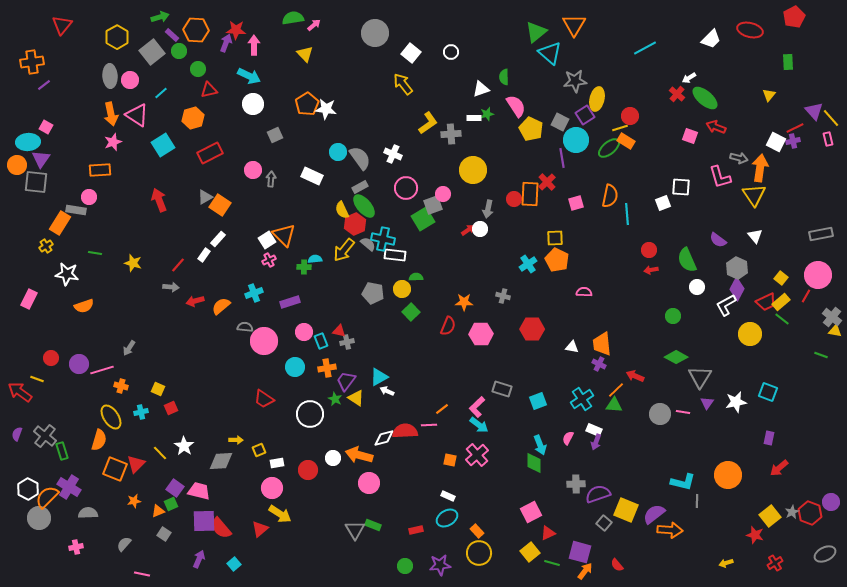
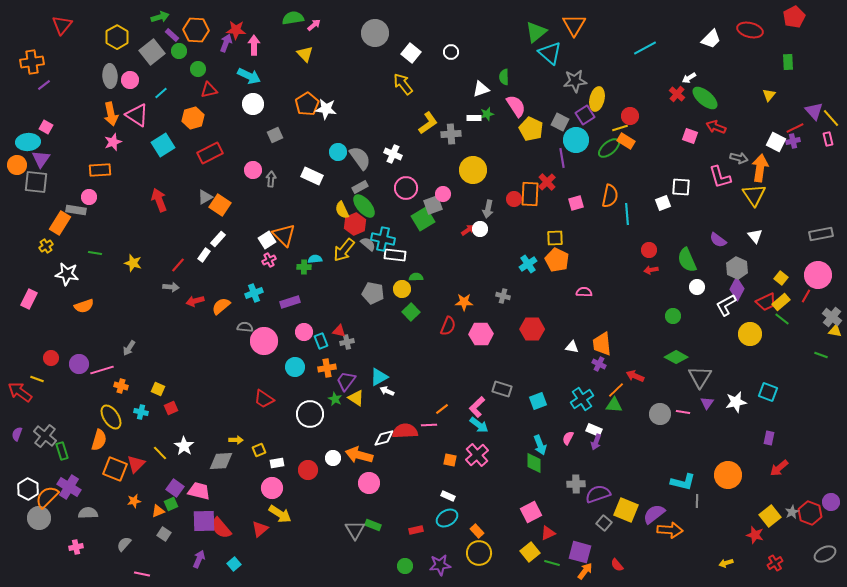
cyan cross at (141, 412): rotated 24 degrees clockwise
